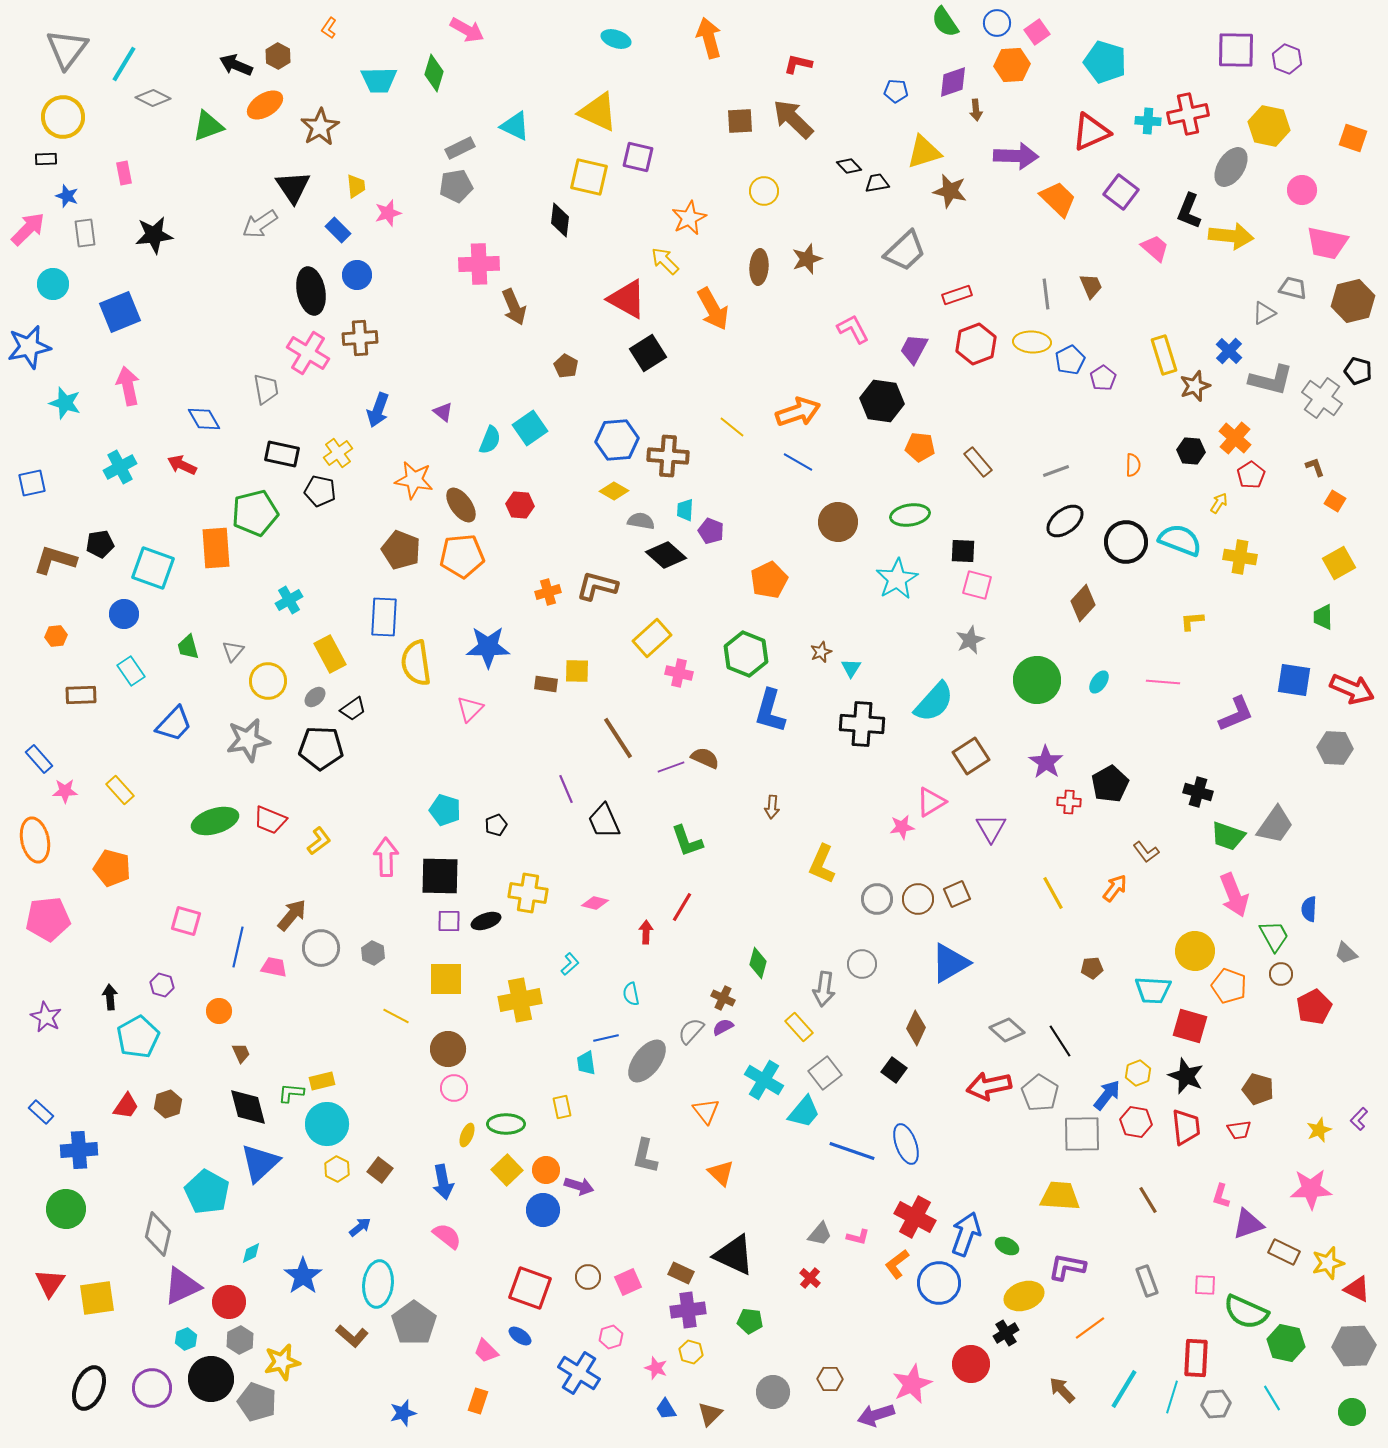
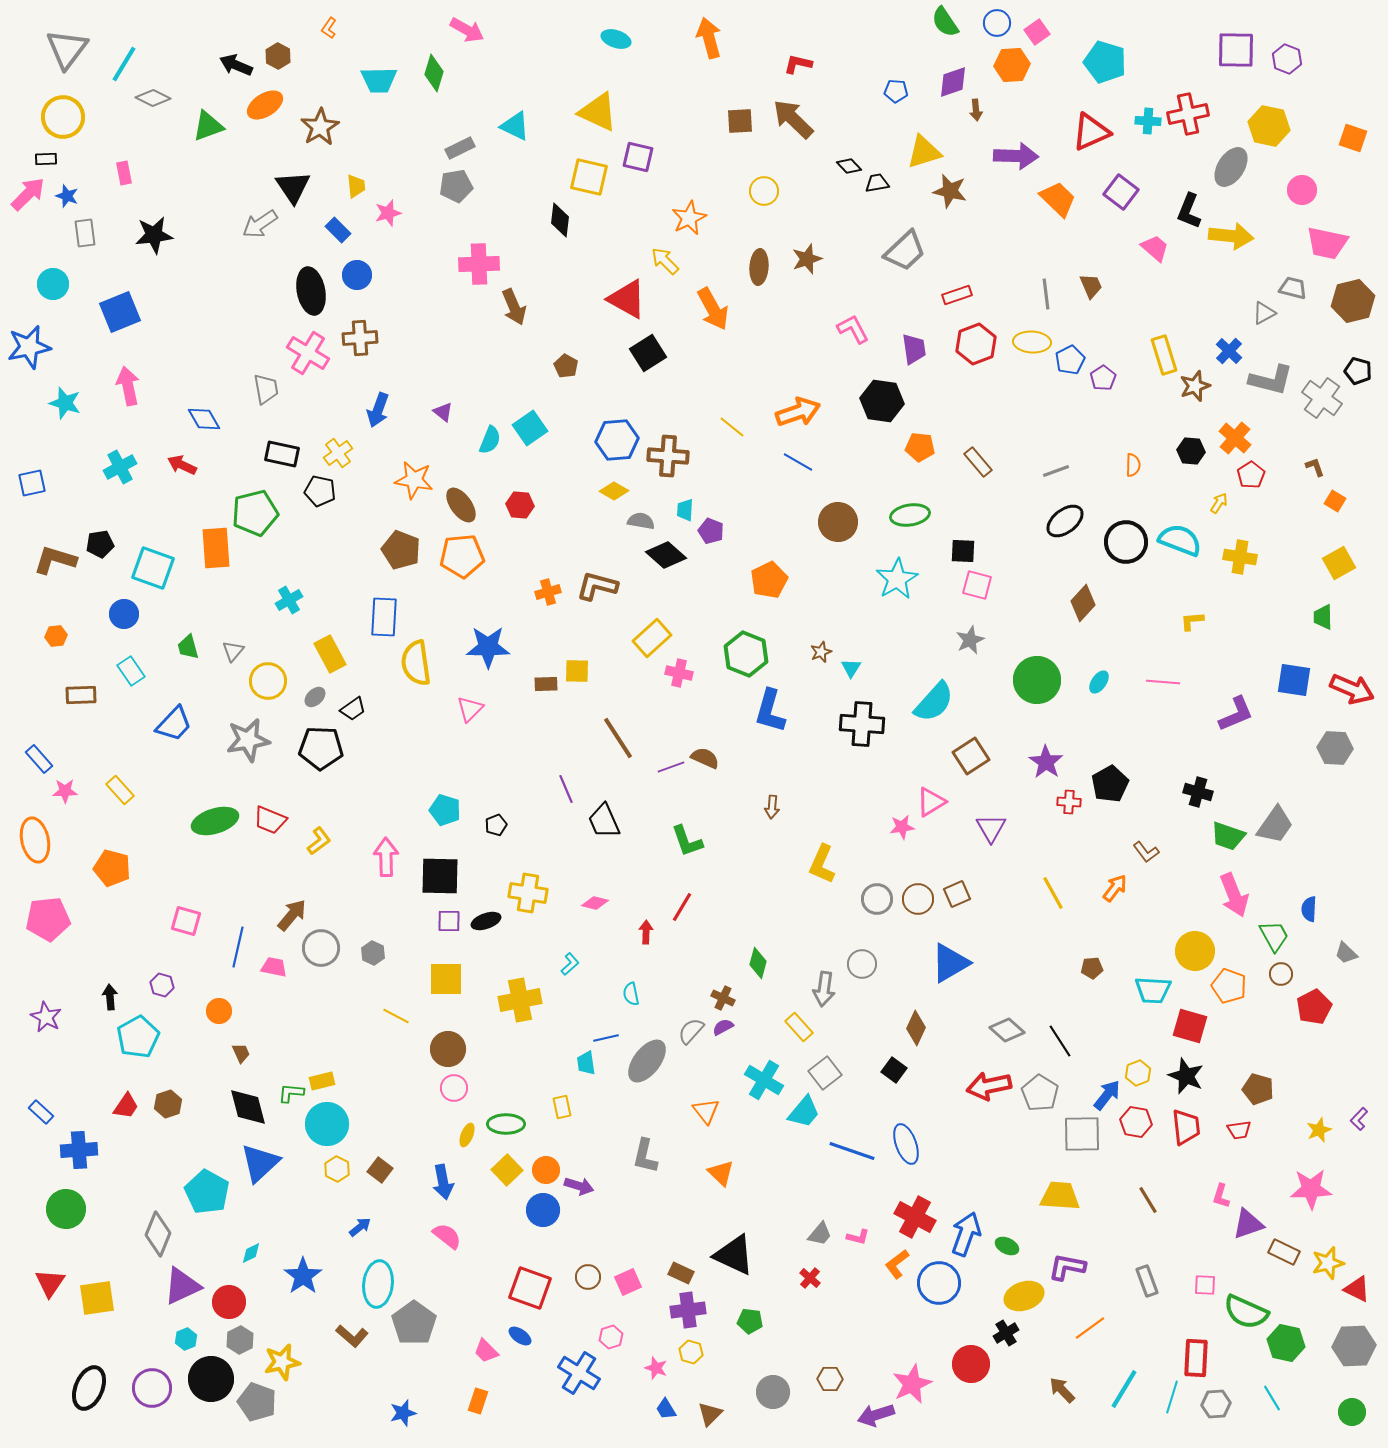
pink arrow at (28, 229): moved 35 px up
purple trapezoid at (914, 349): rotated 144 degrees clockwise
brown rectangle at (546, 684): rotated 10 degrees counterclockwise
gray diamond at (158, 1234): rotated 9 degrees clockwise
